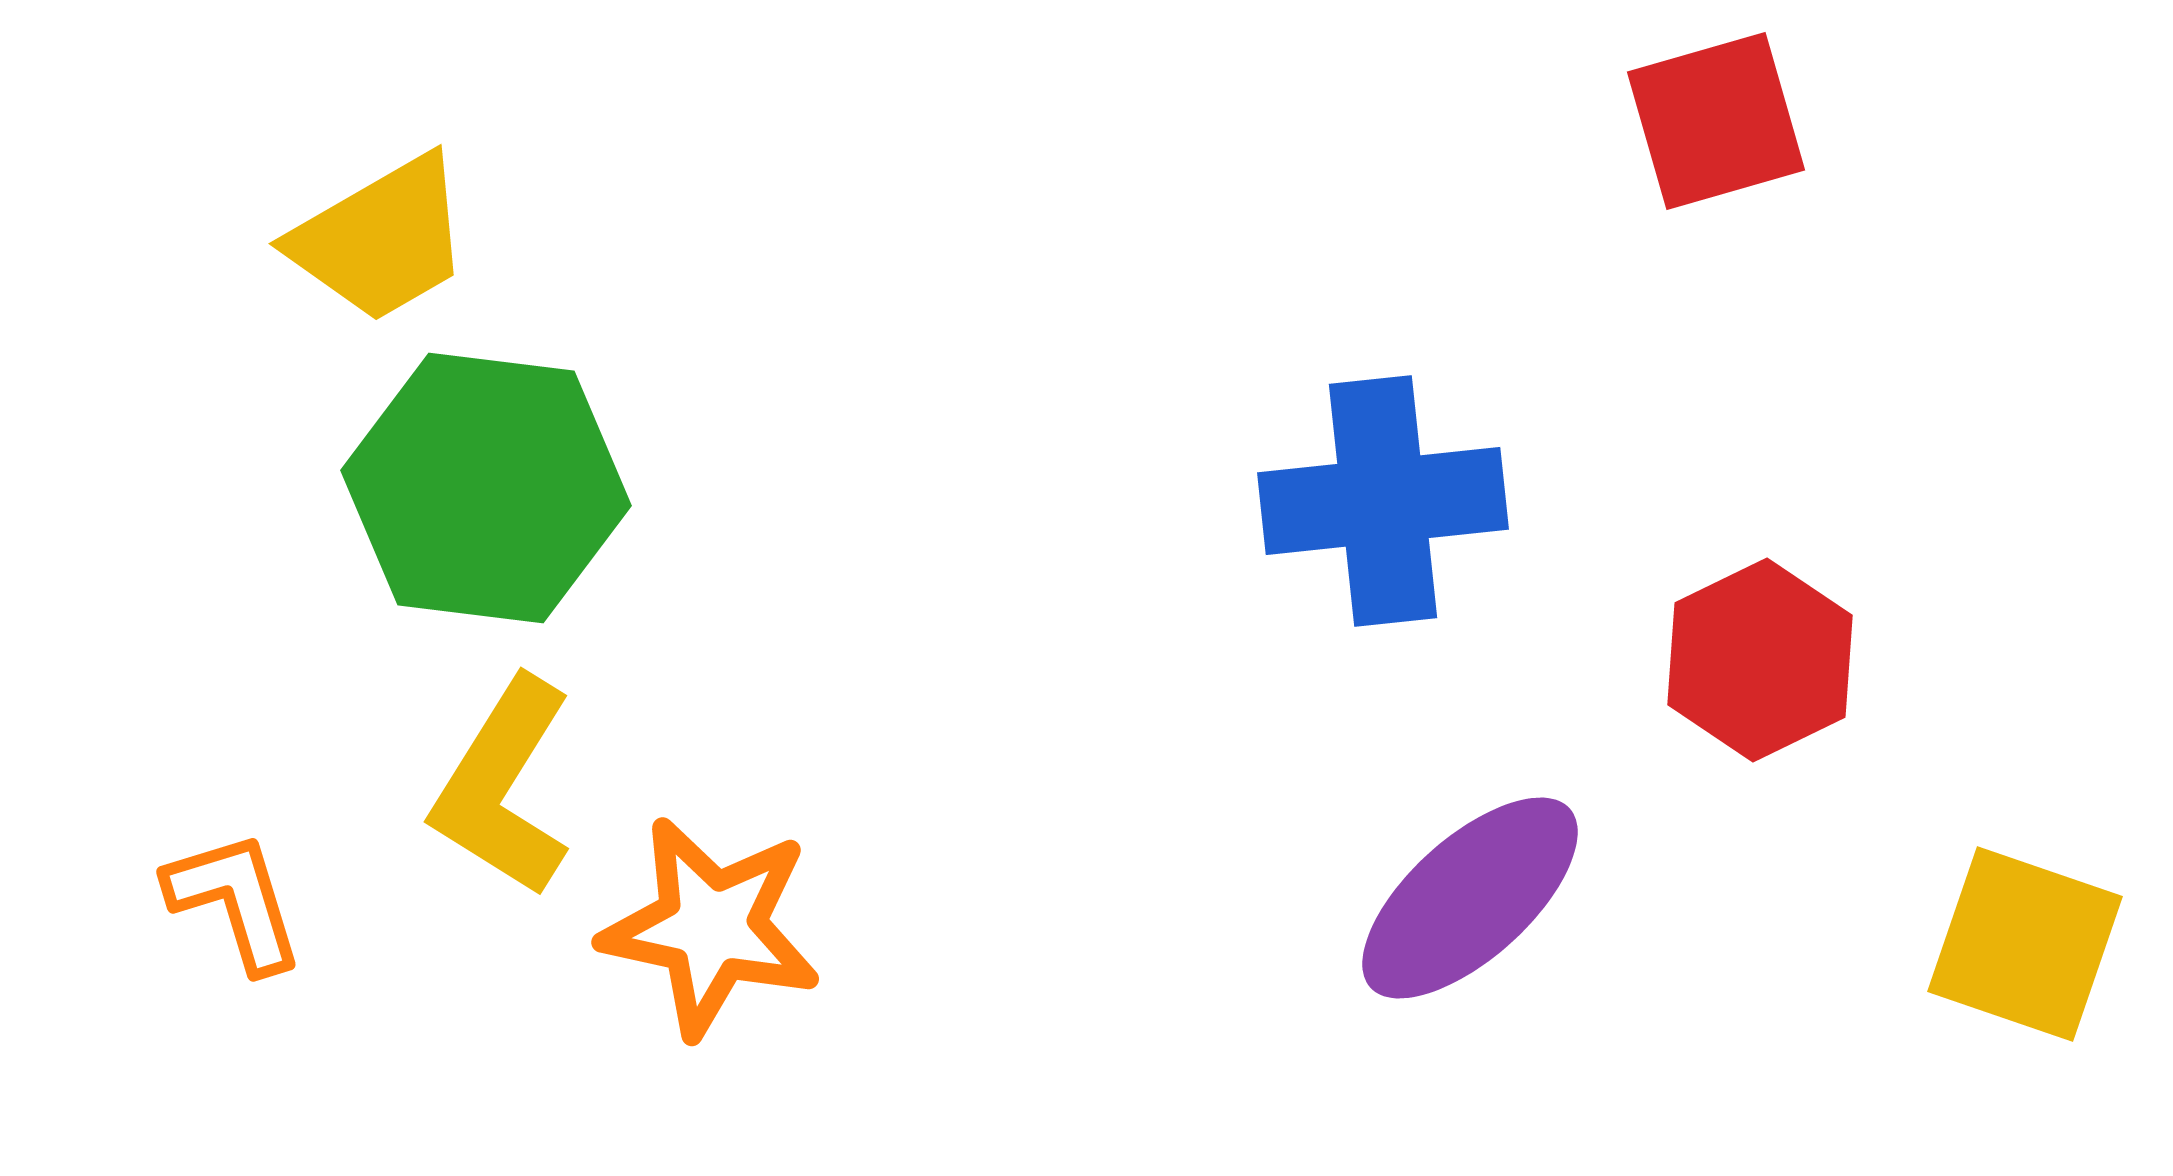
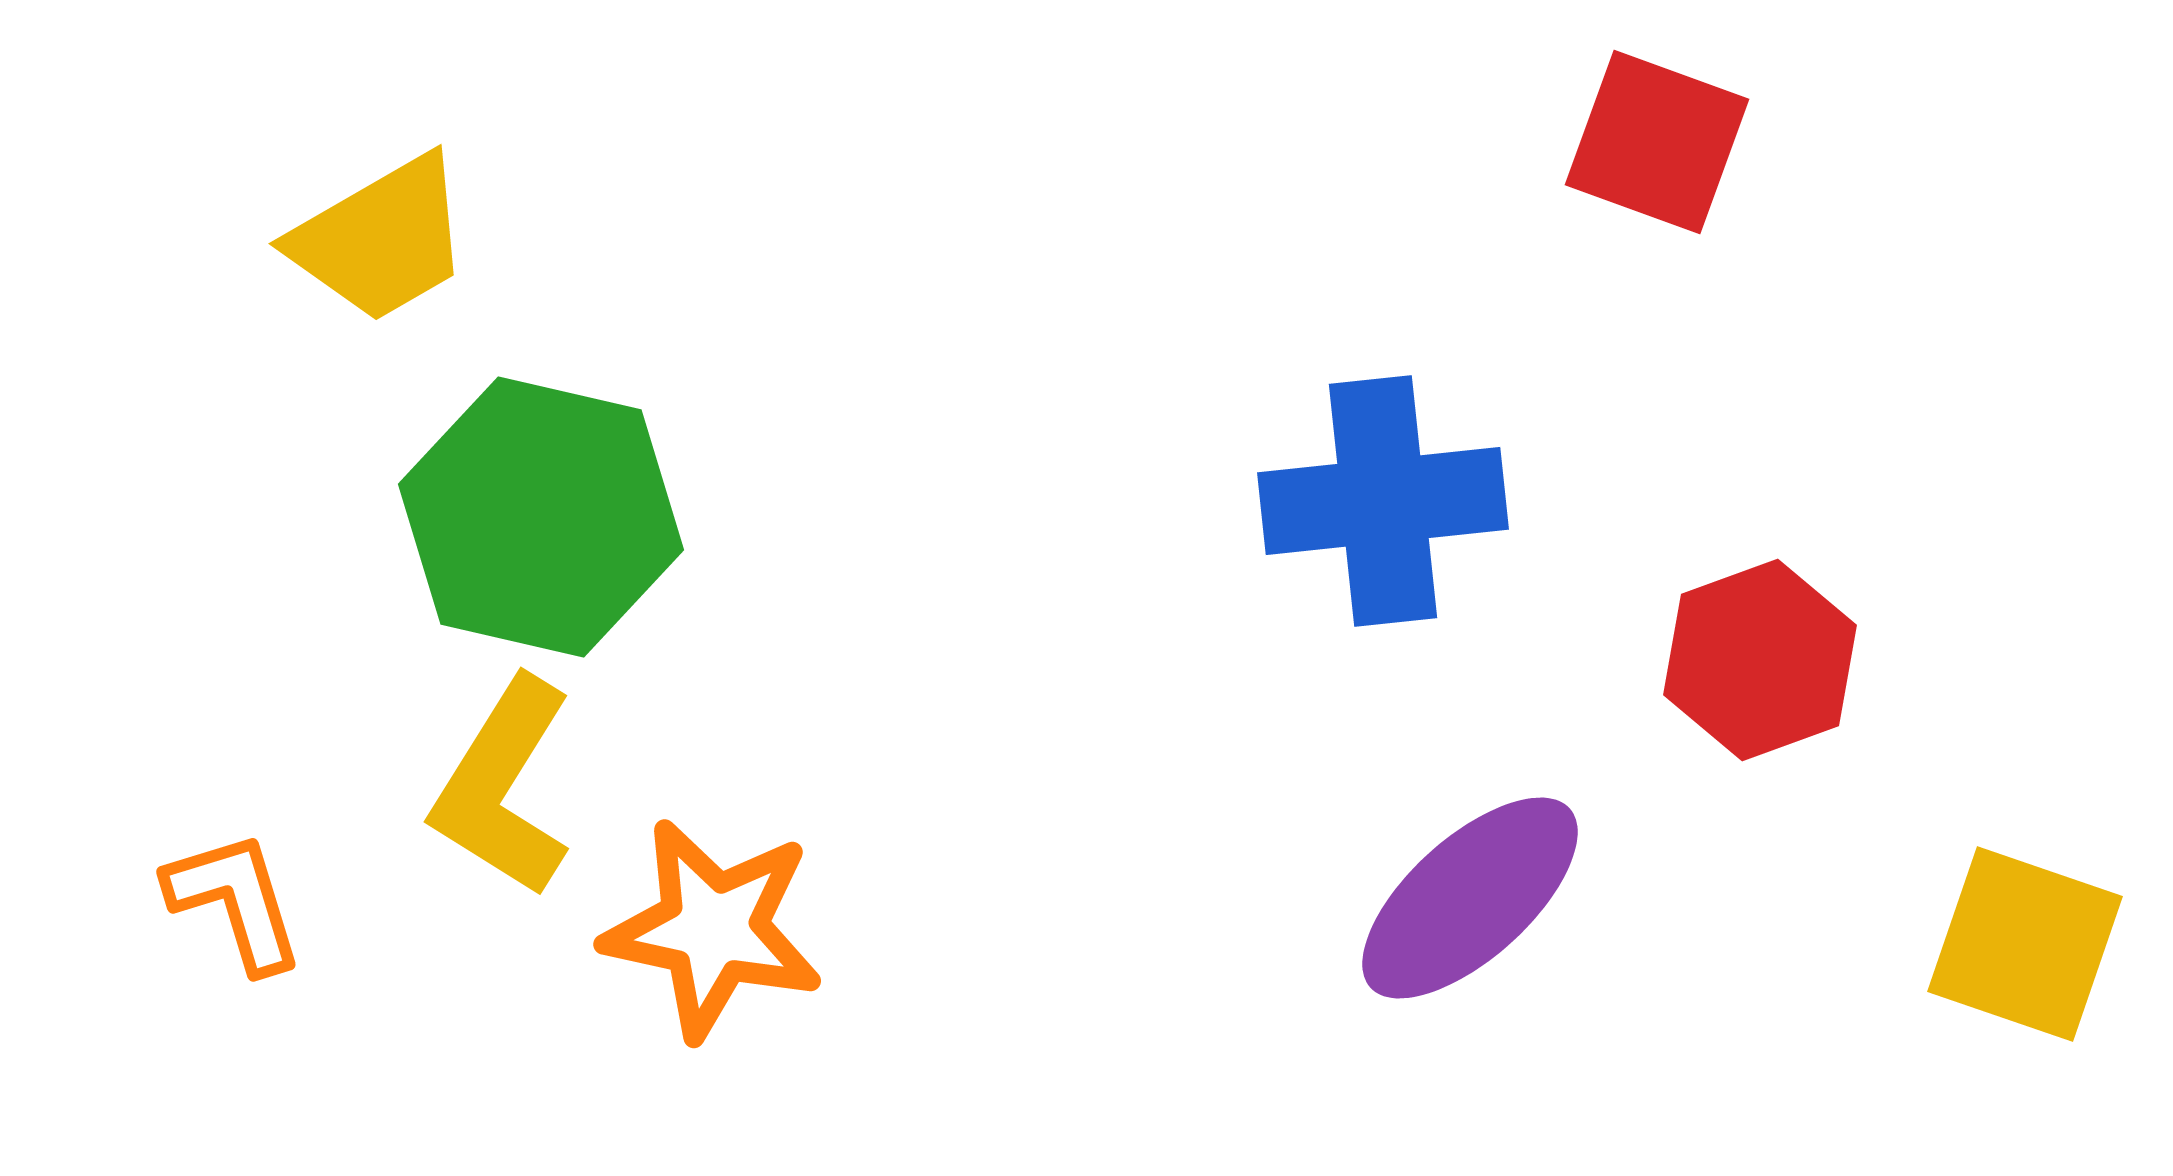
red square: moved 59 px left, 21 px down; rotated 36 degrees clockwise
green hexagon: moved 55 px right, 29 px down; rotated 6 degrees clockwise
red hexagon: rotated 6 degrees clockwise
orange star: moved 2 px right, 2 px down
